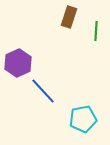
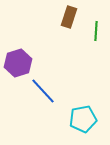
purple hexagon: rotated 8 degrees clockwise
